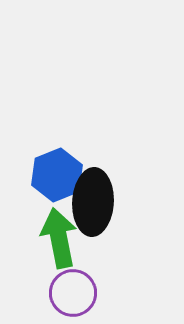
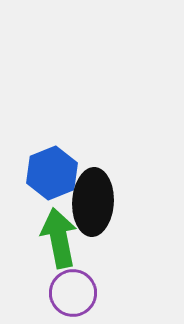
blue hexagon: moved 5 px left, 2 px up
